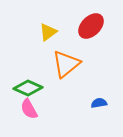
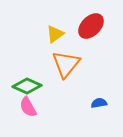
yellow triangle: moved 7 px right, 2 px down
orange triangle: rotated 12 degrees counterclockwise
green diamond: moved 1 px left, 2 px up
pink semicircle: moved 1 px left, 2 px up
